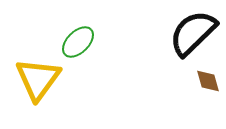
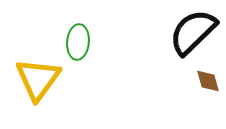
black semicircle: moved 1 px up
green ellipse: rotated 40 degrees counterclockwise
